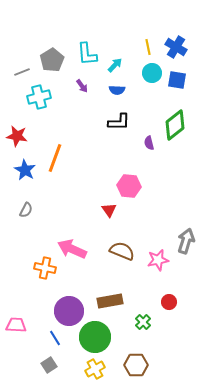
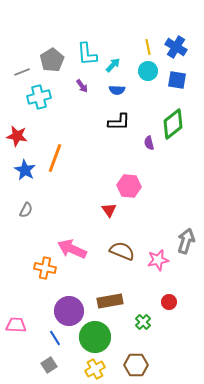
cyan arrow: moved 2 px left
cyan circle: moved 4 px left, 2 px up
green diamond: moved 2 px left, 1 px up
